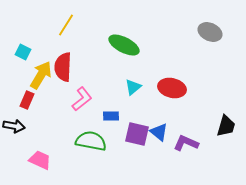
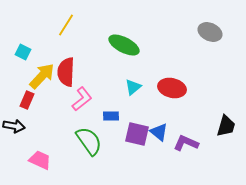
red semicircle: moved 3 px right, 5 px down
yellow arrow: moved 1 px right, 1 px down; rotated 12 degrees clockwise
green semicircle: moved 2 px left; rotated 44 degrees clockwise
